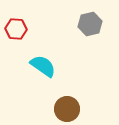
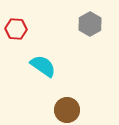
gray hexagon: rotated 15 degrees counterclockwise
brown circle: moved 1 px down
